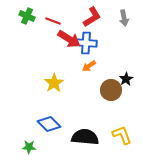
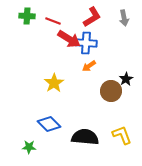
green cross: rotated 21 degrees counterclockwise
brown circle: moved 1 px down
